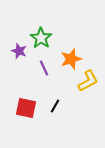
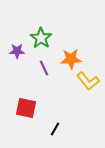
purple star: moved 2 px left; rotated 21 degrees counterclockwise
orange star: rotated 15 degrees clockwise
yellow L-shape: rotated 80 degrees clockwise
black line: moved 23 px down
